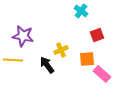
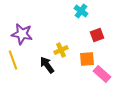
purple star: moved 1 px left, 2 px up
yellow line: rotated 66 degrees clockwise
